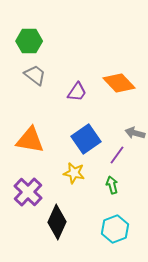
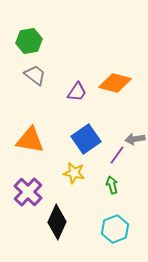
green hexagon: rotated 10 degrees counterclockwise
orange diamond: moved 4 px left; rotated 32 degrees counterclockwise
gray arrow: moved 6 px down; rotated 24 degrees counterclockwise
